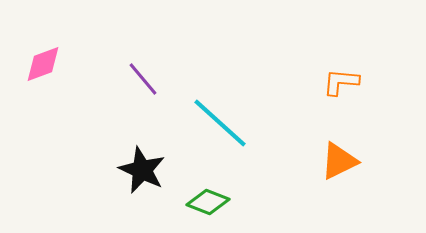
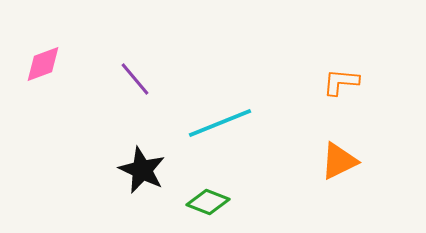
purple line: moved 8 px left
cyan line: rotated 64 degrees counterclockwise
